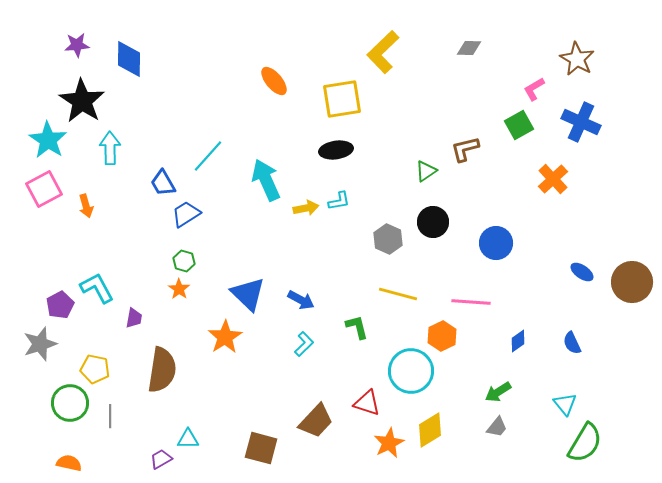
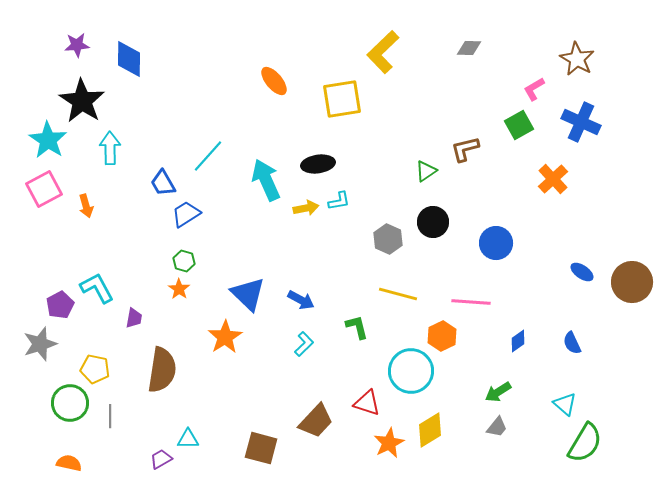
black ellipse at (336, 150): moved 18 px left, 14 px down
cyan triangle at (565, 404): rotated 10 degrees counterclockwise
